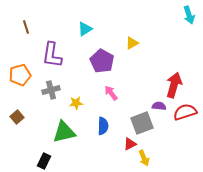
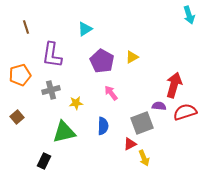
yellow triangle: moved 14 px down
